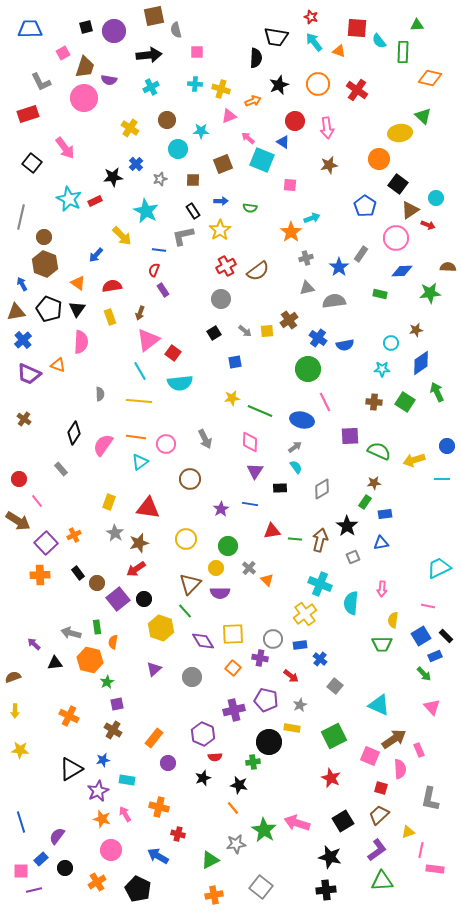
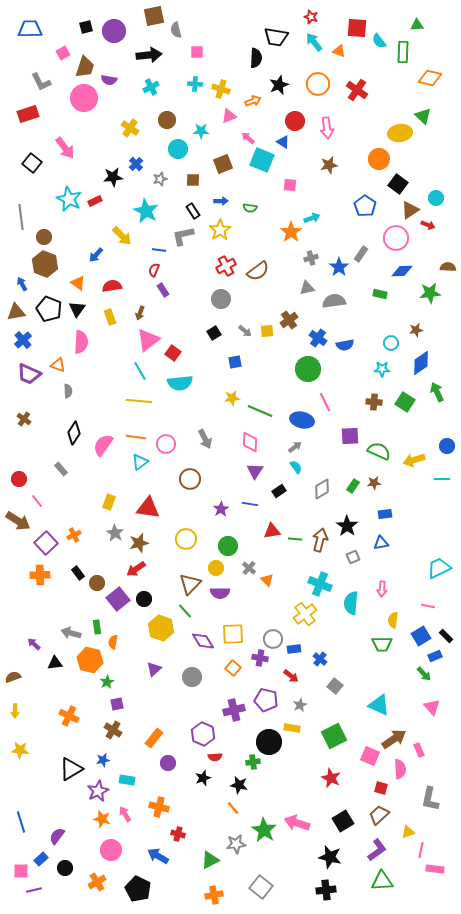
gray line at (21, 217): rotated 20 degrees counterclockwise
gray cross at (306, 258): moved 5 px right
gray semicircle at (100, 394): moved 32 px left, 3 px up
black rectangle at (280, 488): moved 1 px left, 3 px down; rotated 32 degrees counterclockwise
green rectangle at (365, 502): moved 12 px left, 16 px up
blue rectangle at (300, 645): moved 6 px left, 4 px down
